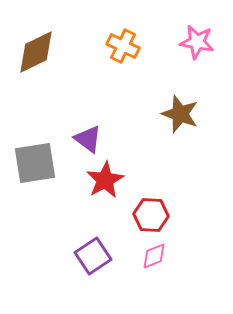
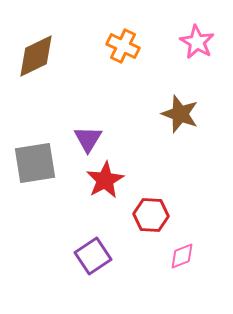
pink star: rotated 20 degrees clockwise
brown diamond: moved 4 px down
purple triangle: rotated 24 degrees clockwise
pink diamond: moved 28 px right
